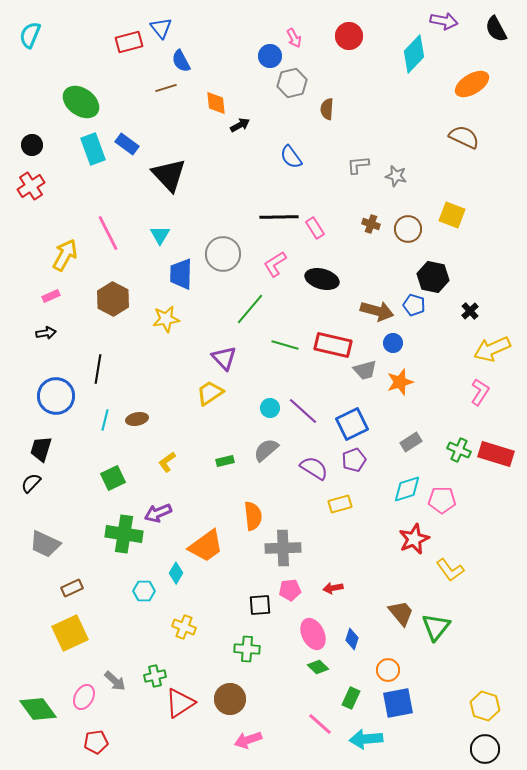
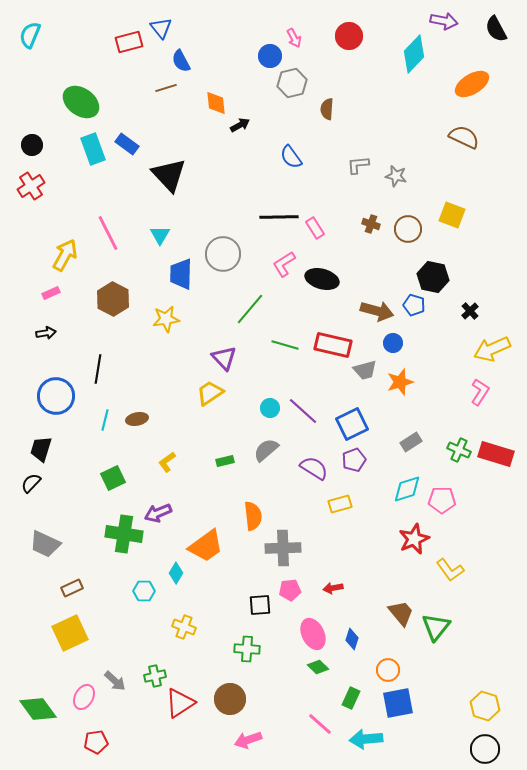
pink L-shape at (275, 264): moved 9 px right
pink rectangle at (51, 296): moved 3 px up
